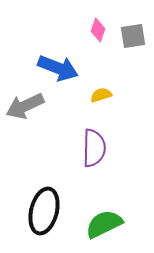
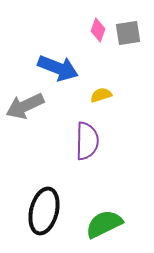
gray square: moved 5 px left, 3 px up
purple semicircle: moved 7 px left, 7 px up
